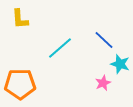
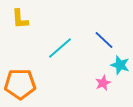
cyan star: moved 1 px down
